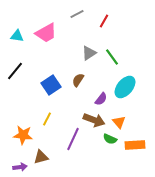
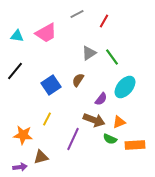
orange triangle: rotated 48 degrees clockwise
